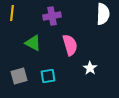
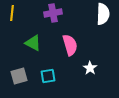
purple cross: moved 1 px right, 3 px up
